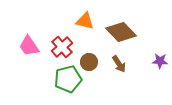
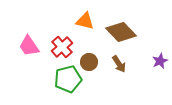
purple star: rotated 28 degrees counterclockwise
